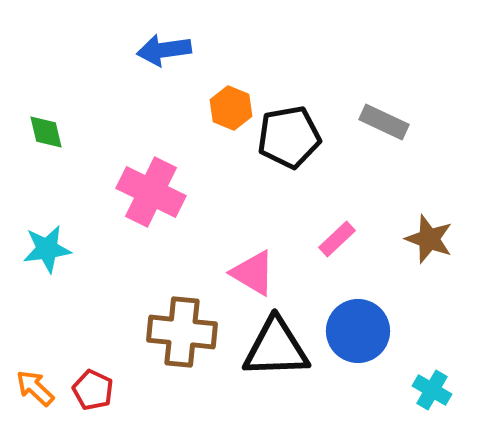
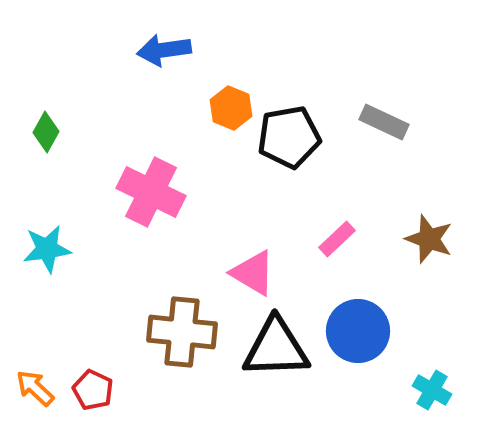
green diamond: rotated 42 degrees clockwise
